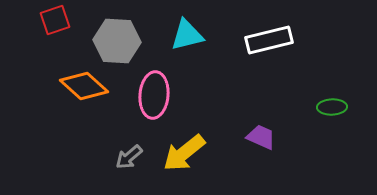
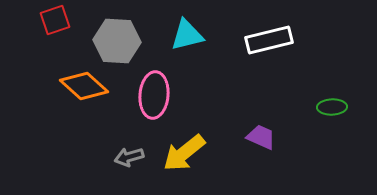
gray arrow: rotated 24 degrees clockwise
